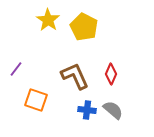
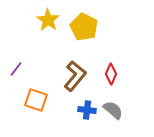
brown L-shape: rotated 64 degrees clockwise
